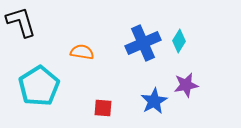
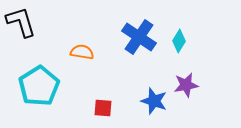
blue cross: moved 4 px left, 6 px up; rotated 32 degrees counterclockwise
blue star: rotated 24 degrees counterclockwise
